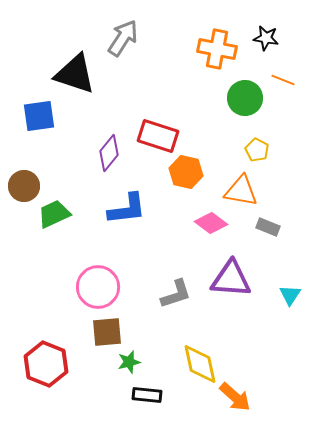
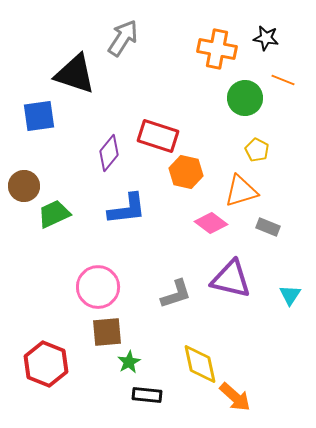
orange triangle: rotated 27 degrees counterclockwise
purple triangle: rotated 9 degrees clockwise
green star: rotated 15 degrees counterclockwise
